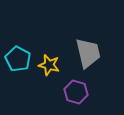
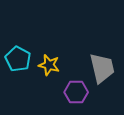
gray trapezoid: moved 14 px right, 15 px down
purple hexagon: rotated 15 degrees counterclockwise
